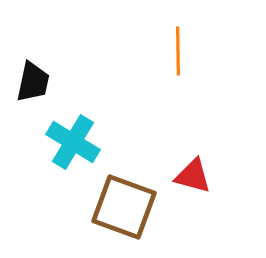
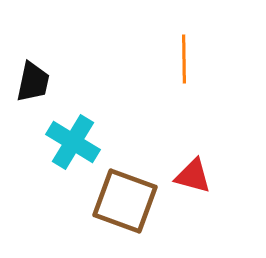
orange line: moved 6 px right, 8 px down
brown square: moved 1 px right, 6 px up
